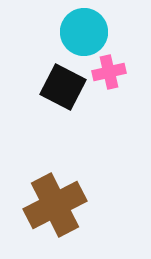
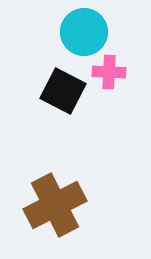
pink cross: rotated 16 degrees clockwise
black square: moved 4 px down
